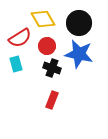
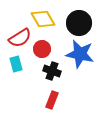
red circle: moved 5 px left, 3 px down
blue star: moved 1 px right
black cross: moved 3 px down
